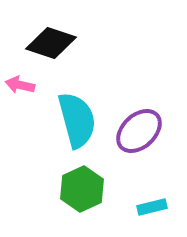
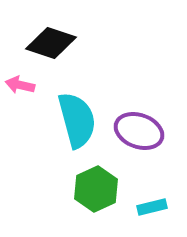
purple ellipse: rotated 63 degrees clockwise
green hexagon: moved 14 px right
